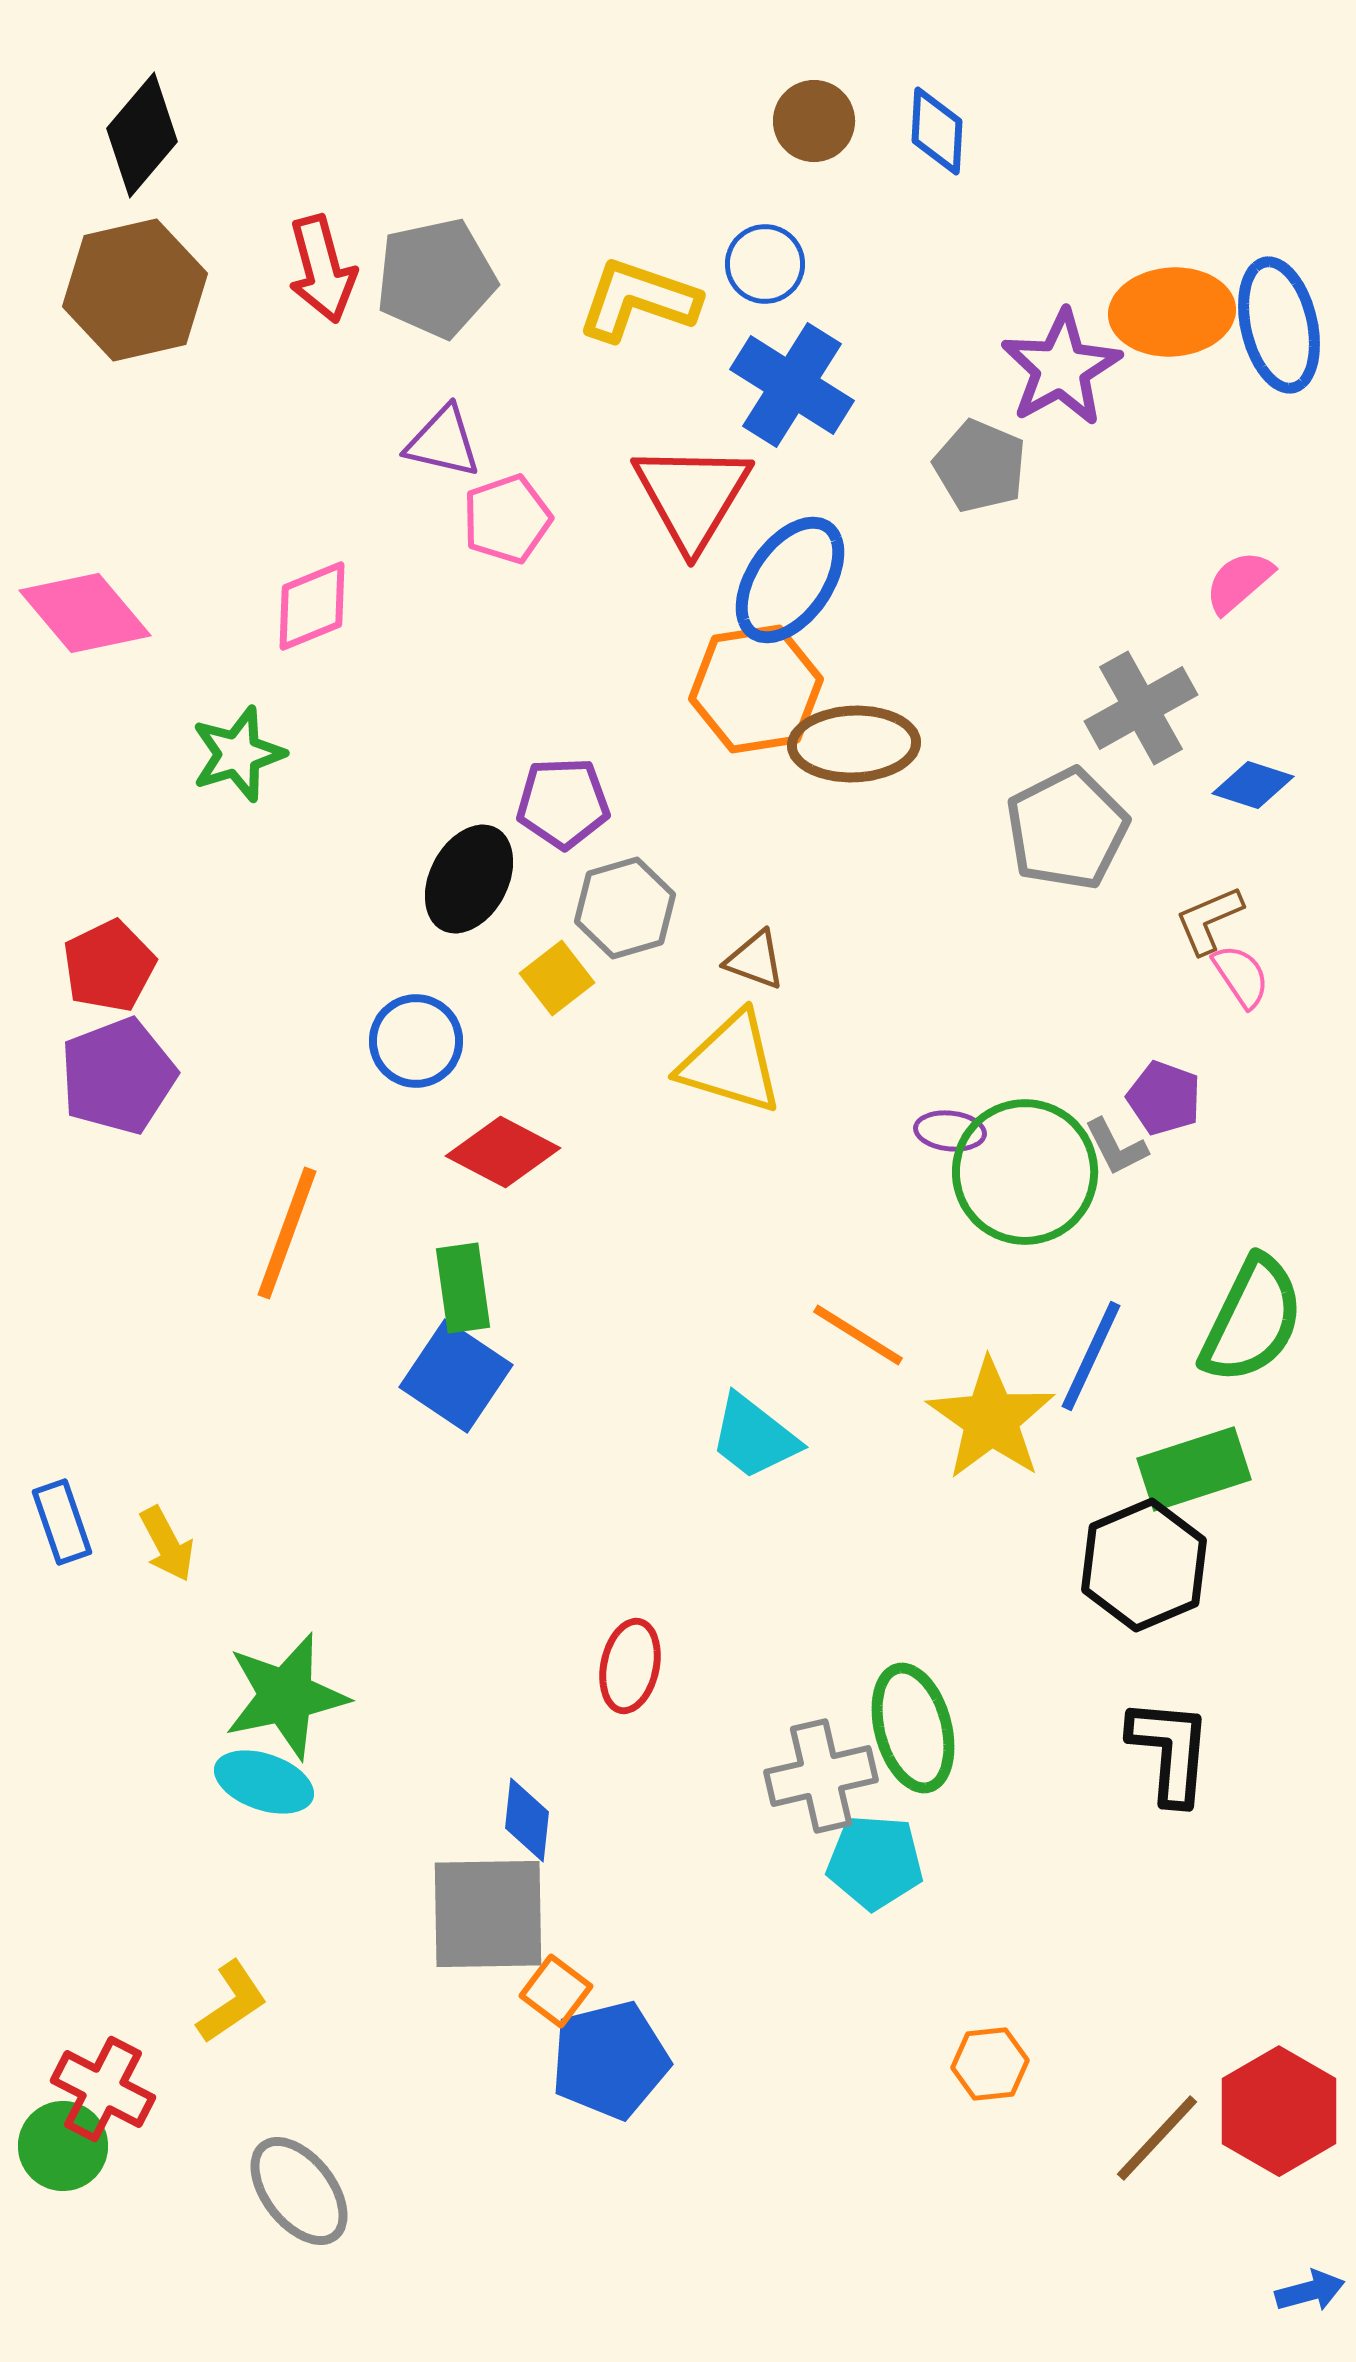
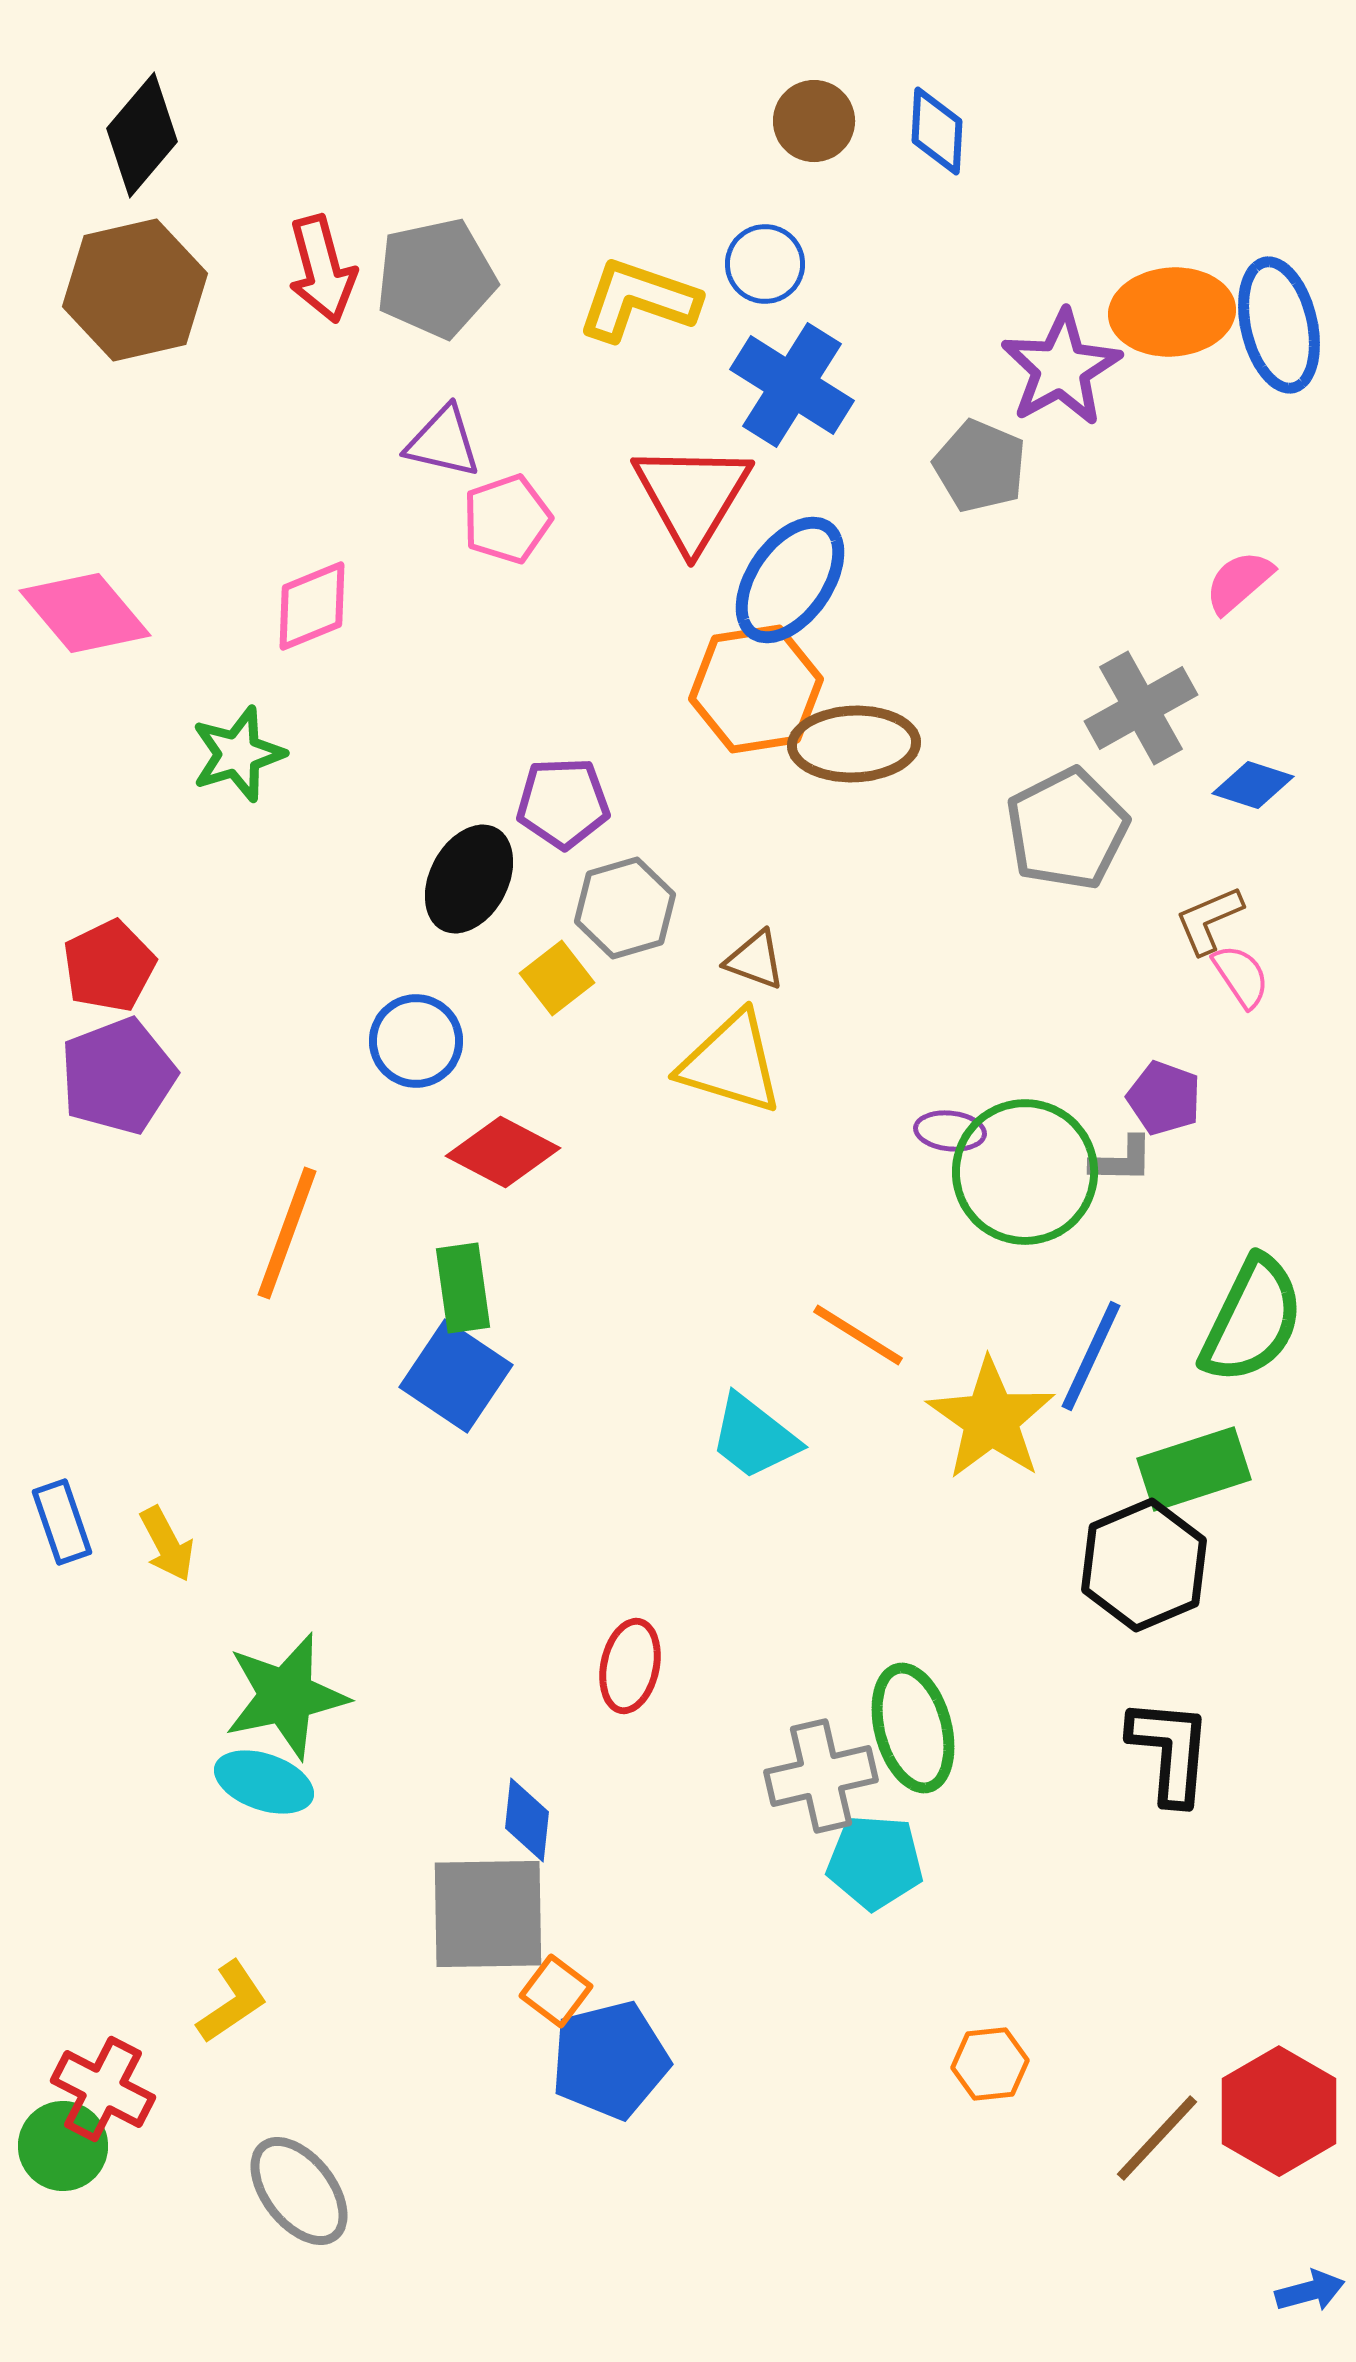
gray L-shape at (1116, 1147): moved 6 px right, 13 px down; rotated 62 degrees counterclockwise
